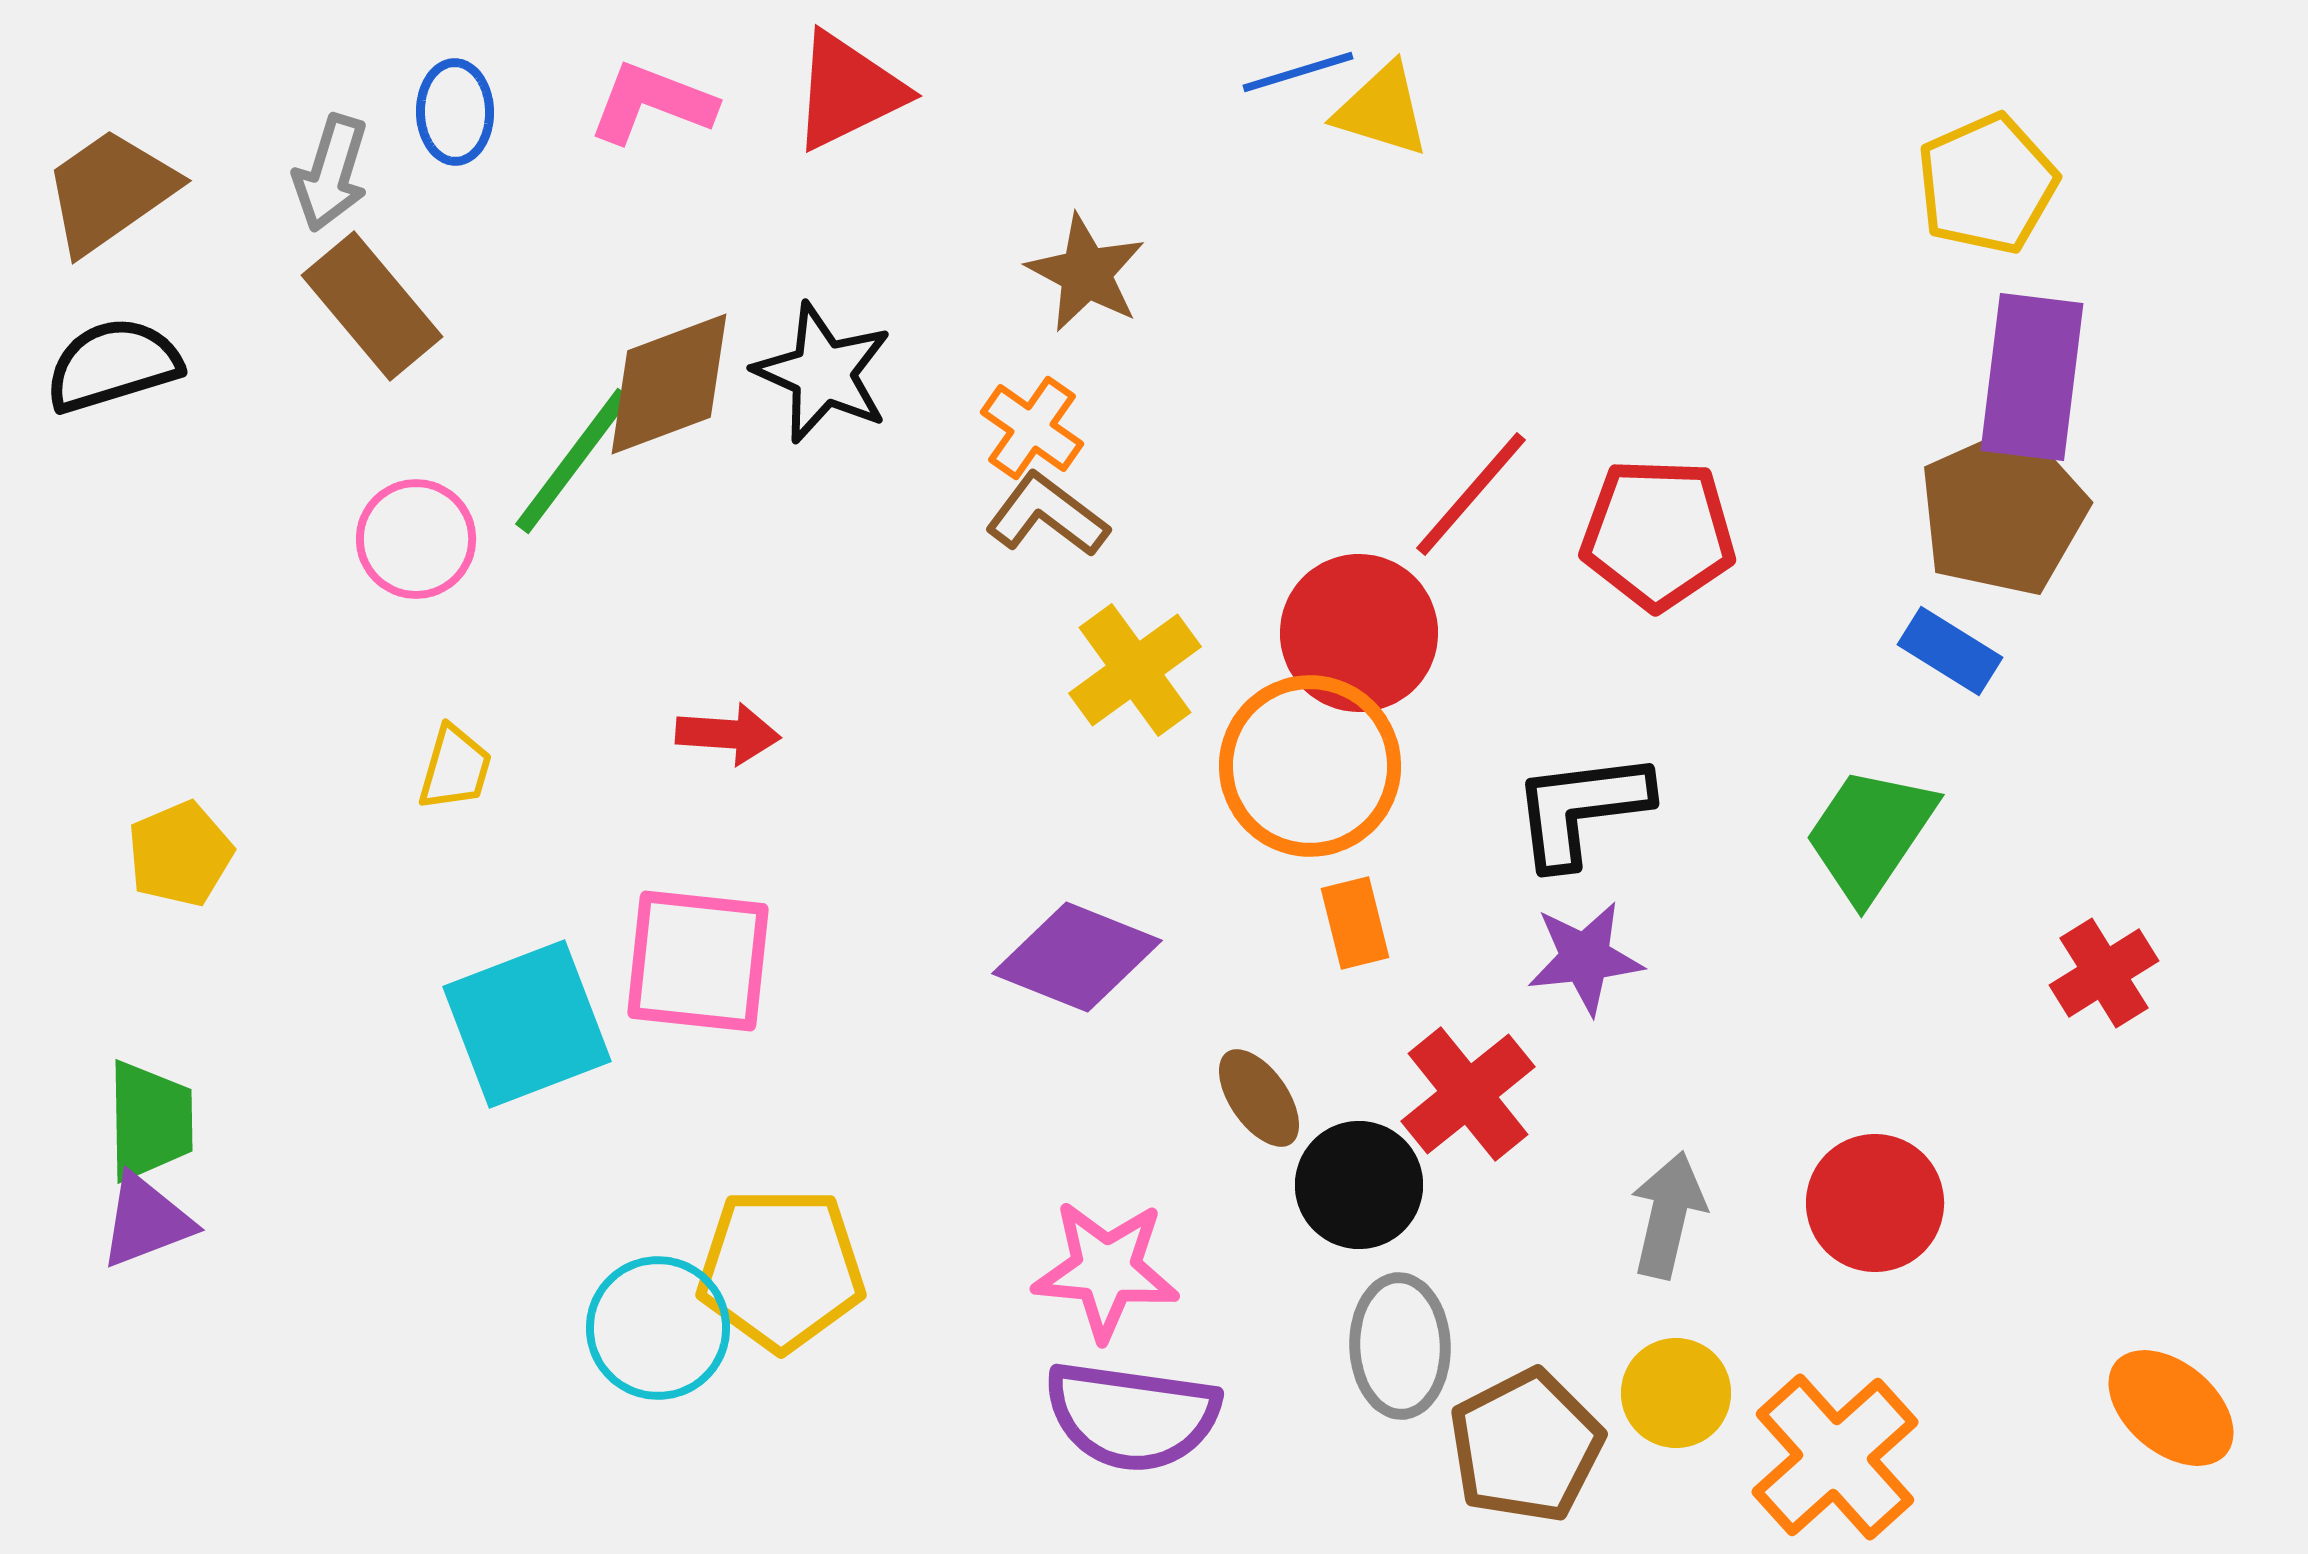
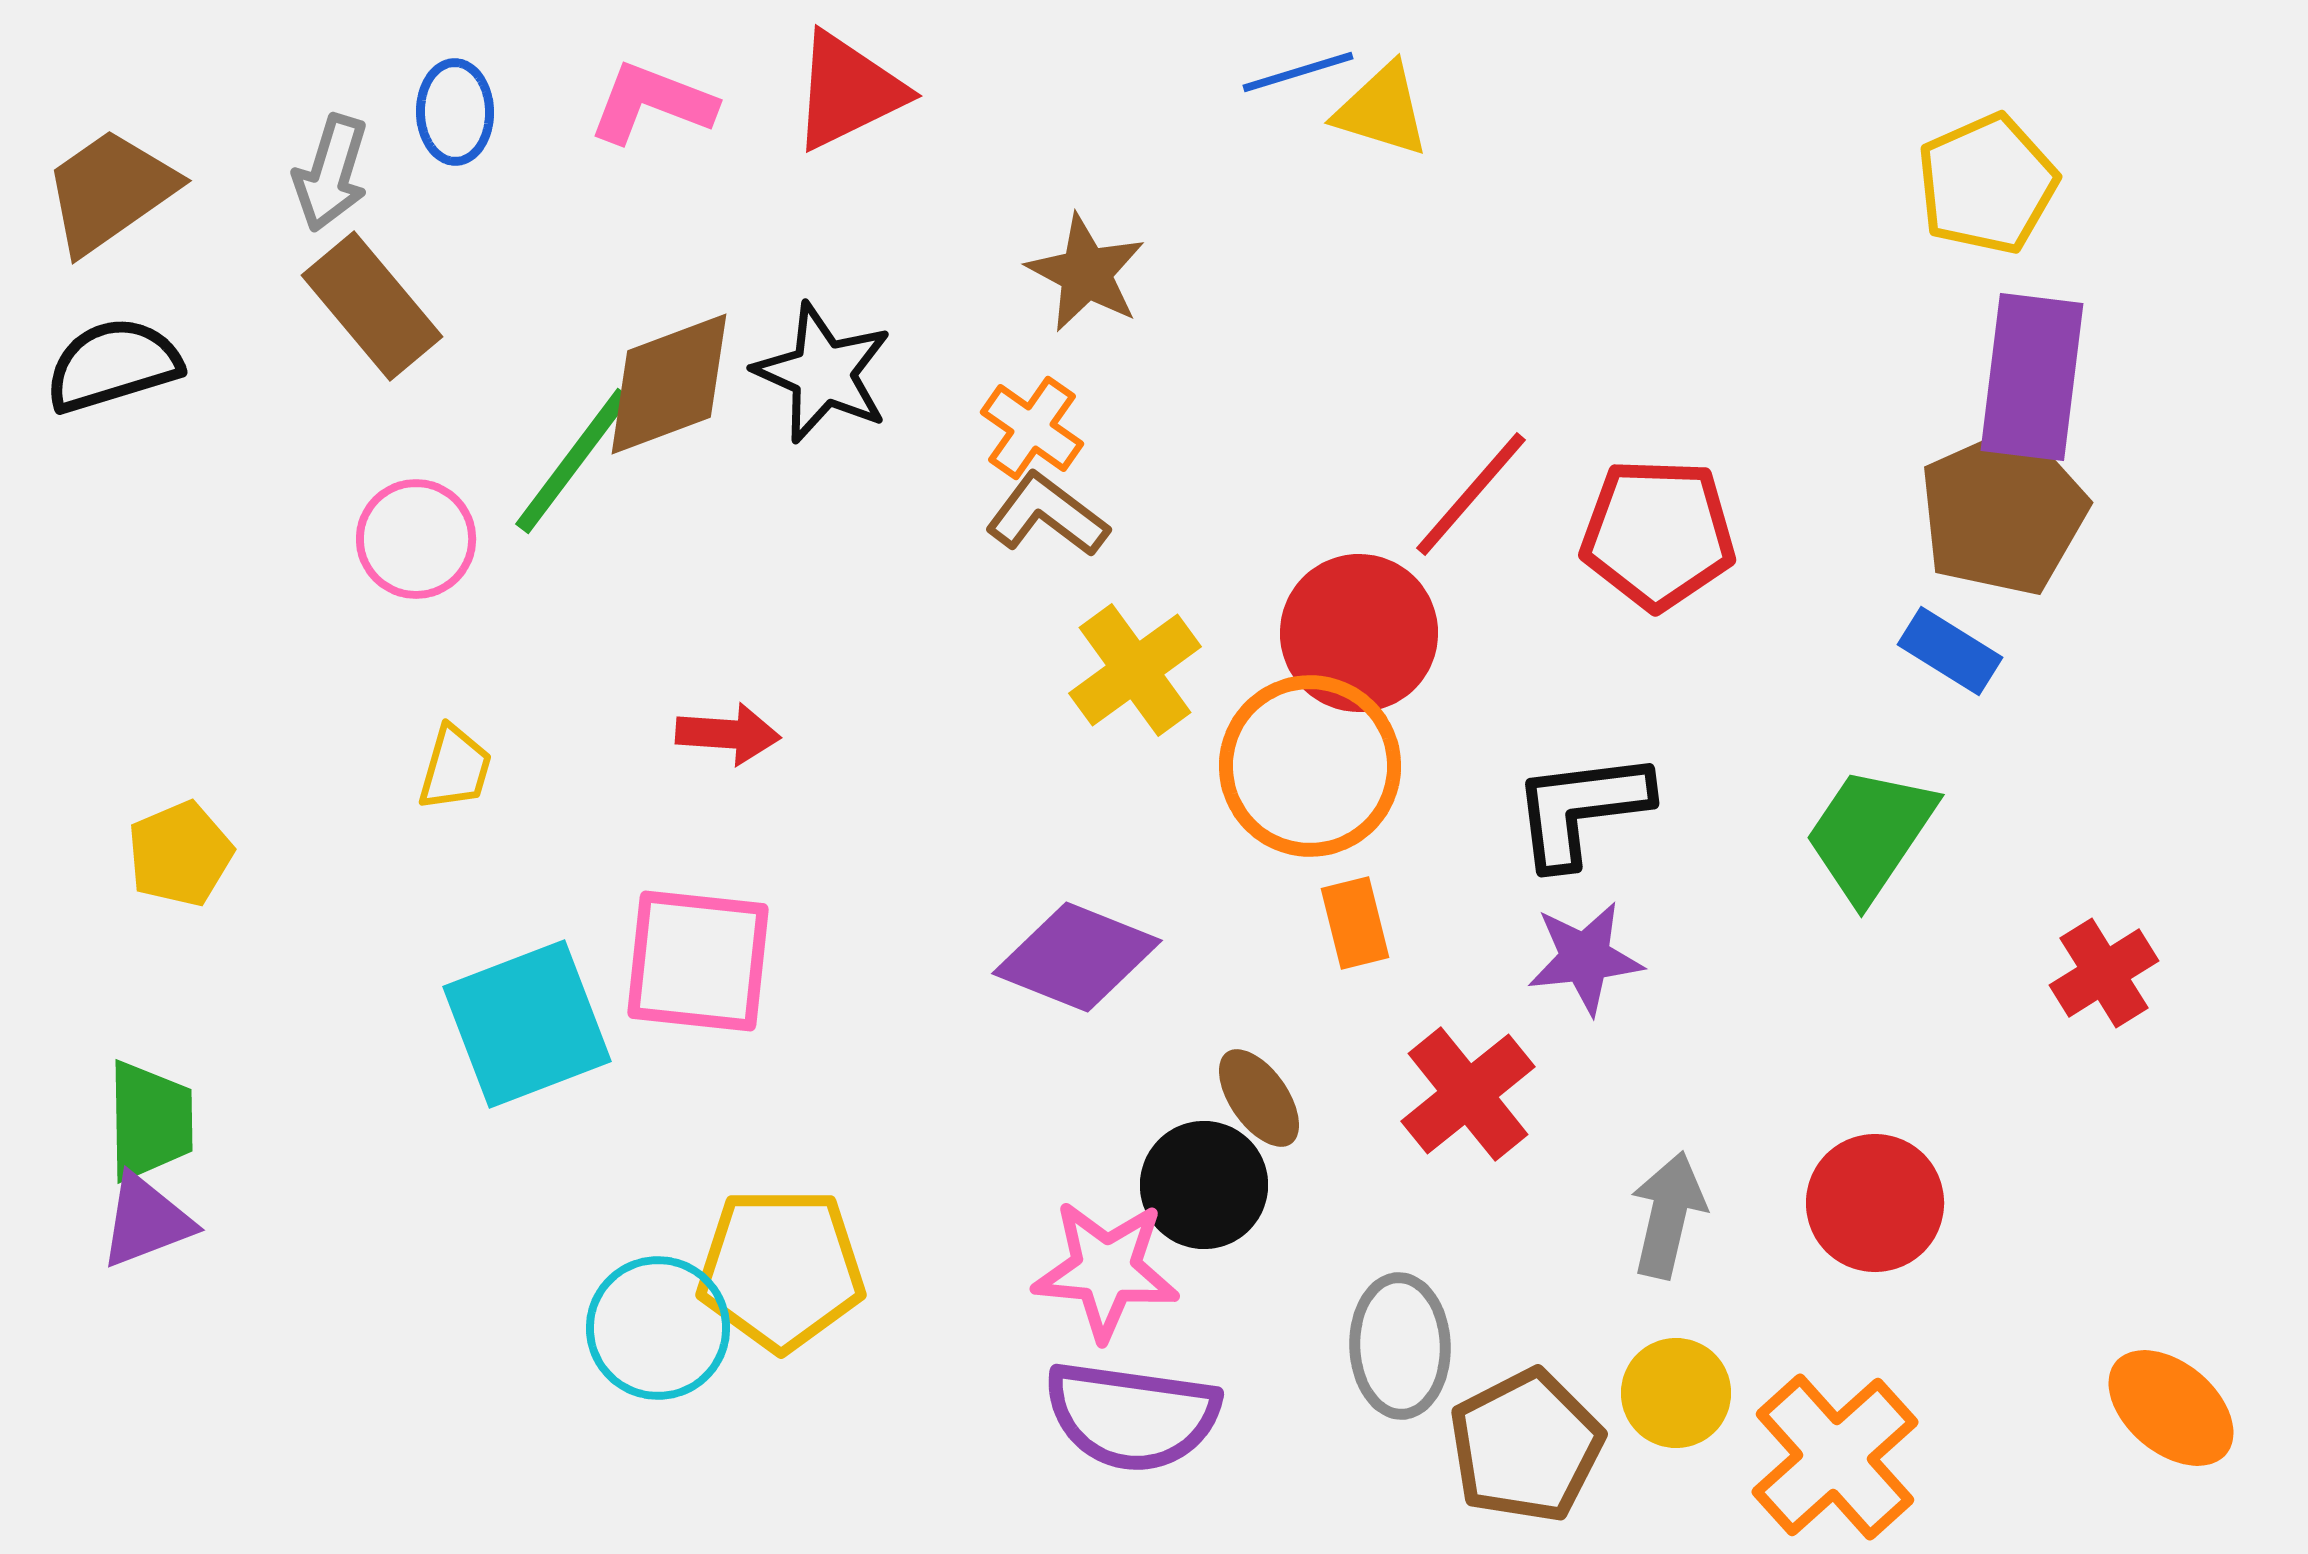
black circle at (1359, 1185): moved 155 px left
